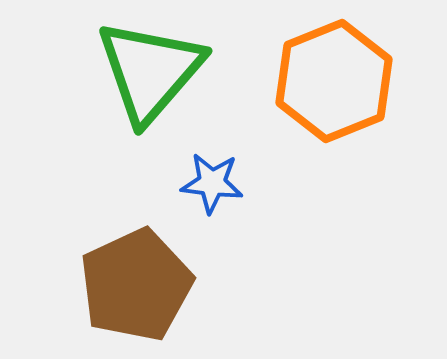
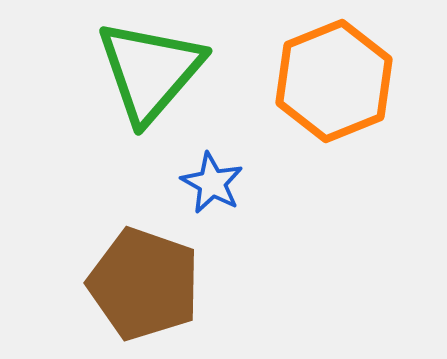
blue star: rotated 22 degrees clockwise
brown pentagon: moved 8 px right, 1 px up; rotated 28 degrees counterclockwise
